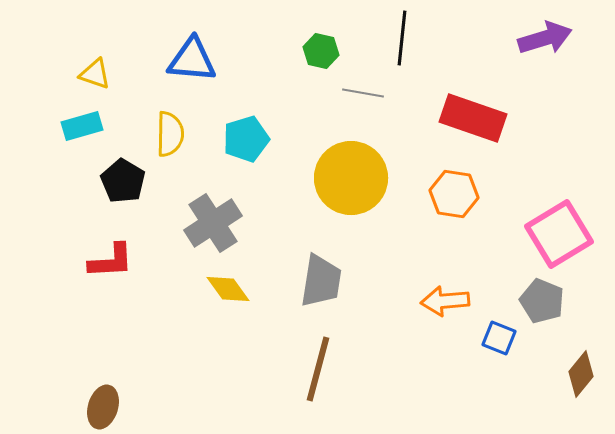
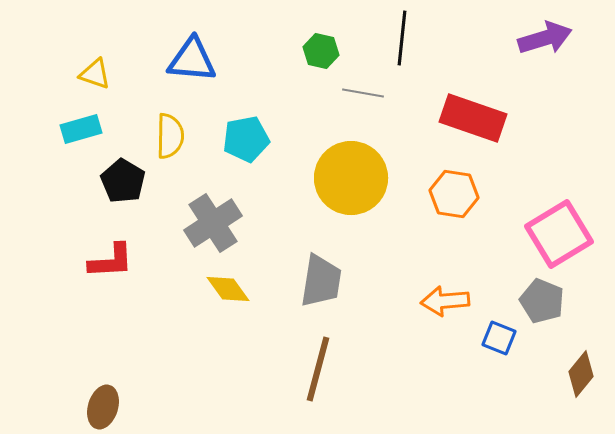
cyan rectangle: moved 1 px left, 3 px down
yellow semicircle: moved 2 px down
cyan pentagon: rotated 6 degrees clockwise
